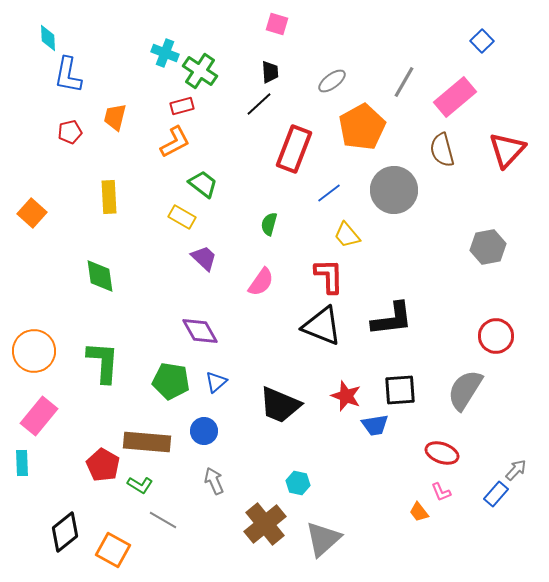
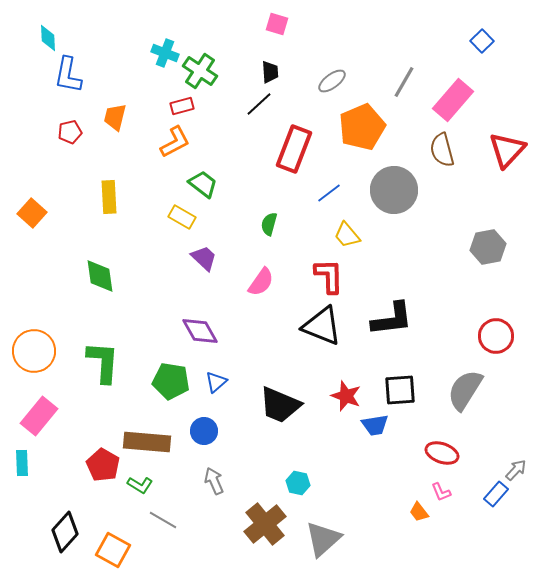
pink rectangle at (455, 97): moved 2 px left, 3 px down; rotated 9 degrees counterclockwise
orange pentagon at (362, 127): rotated 6 degrees clockwise
black diamond at (65, 532): rotated 9 degrees counterclockwise
